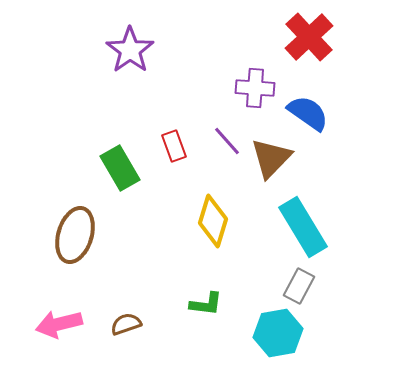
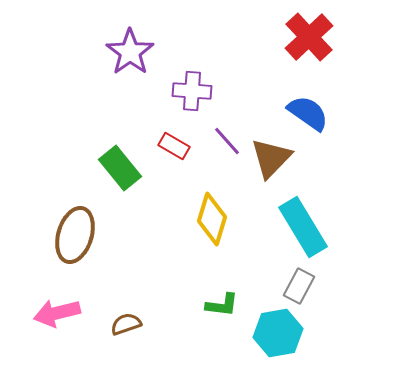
purple star: moved 2 px down
purple cross: moved 63 px left, 3 px down
red rectangle: rotated 40 degrees counterclockwise
green rectangle: rotated 9 degrees counterclockwise
yellow diamond: moved 1 px left, 2 px up
green L-shape: moved 16 px right, 1 px down
pink arrow: moved 2 px left, 11 px up
